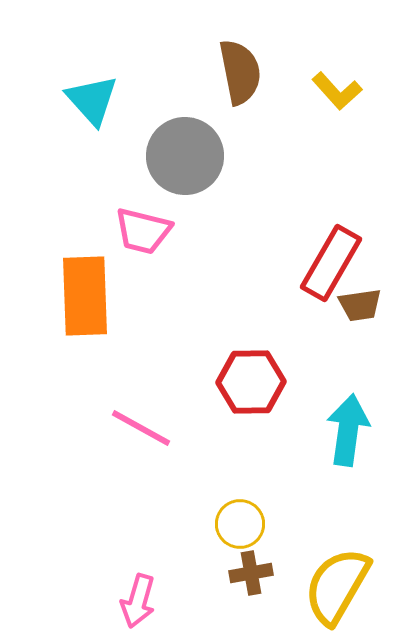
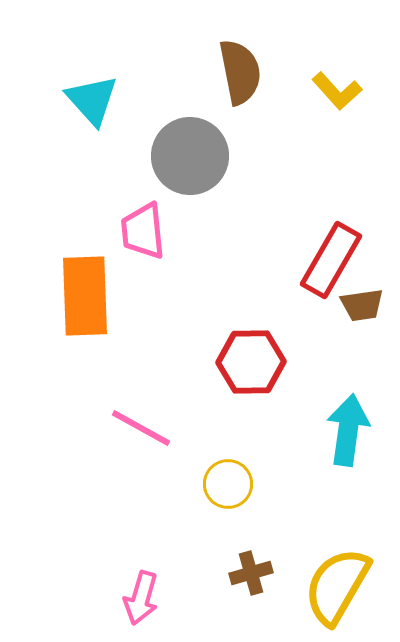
gray circle: moved 5 px right
pink trapezoid: rotated 70 degrees clockwise
red rectangle: moved 3 px up
brown trapezoid: moved 2 px right
red hexagon: moved 20 px up
yellow circle: moved 12 px left, 40 px up
brown cross: rotated 6 degrees counterclockwise
pink arrow: moved 3 px right, 3 px up
